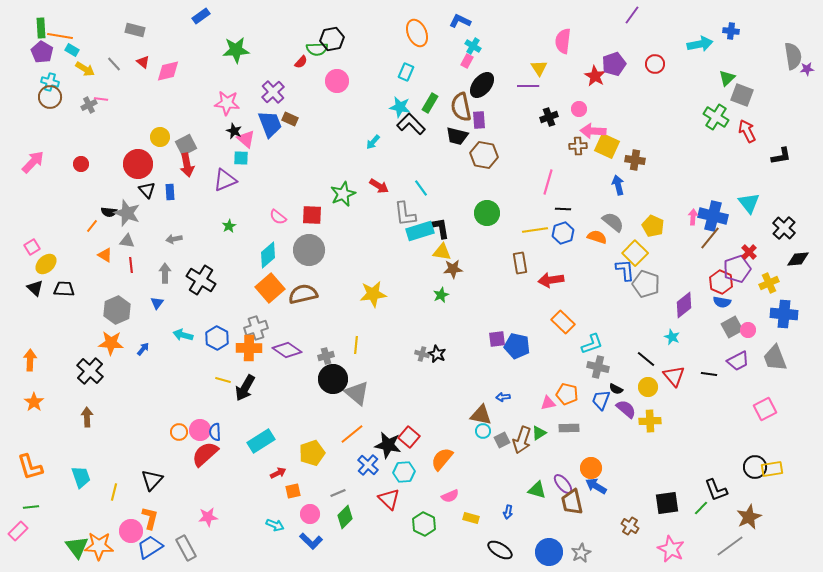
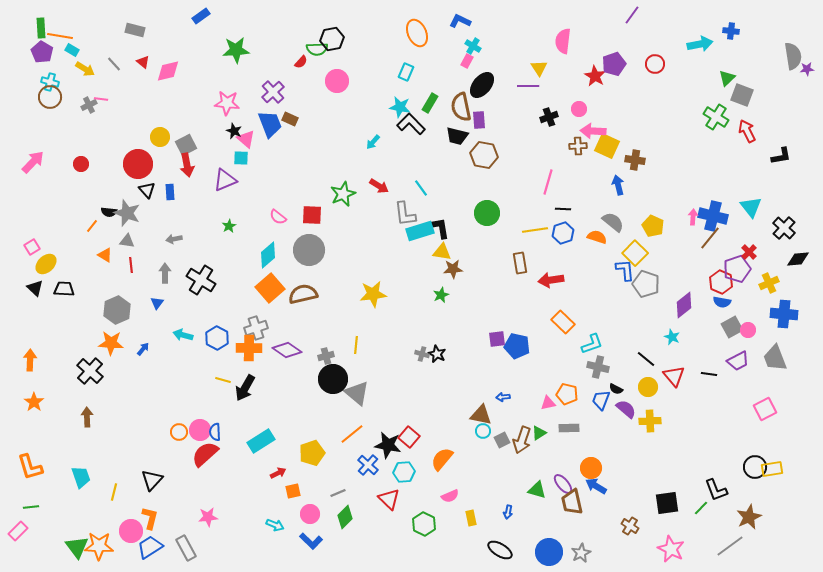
cyan triangle at (749, 203): moved 2 px right, 4 px down
yellow rectangle at (471, 518): rotated 63 degrees clockwise
